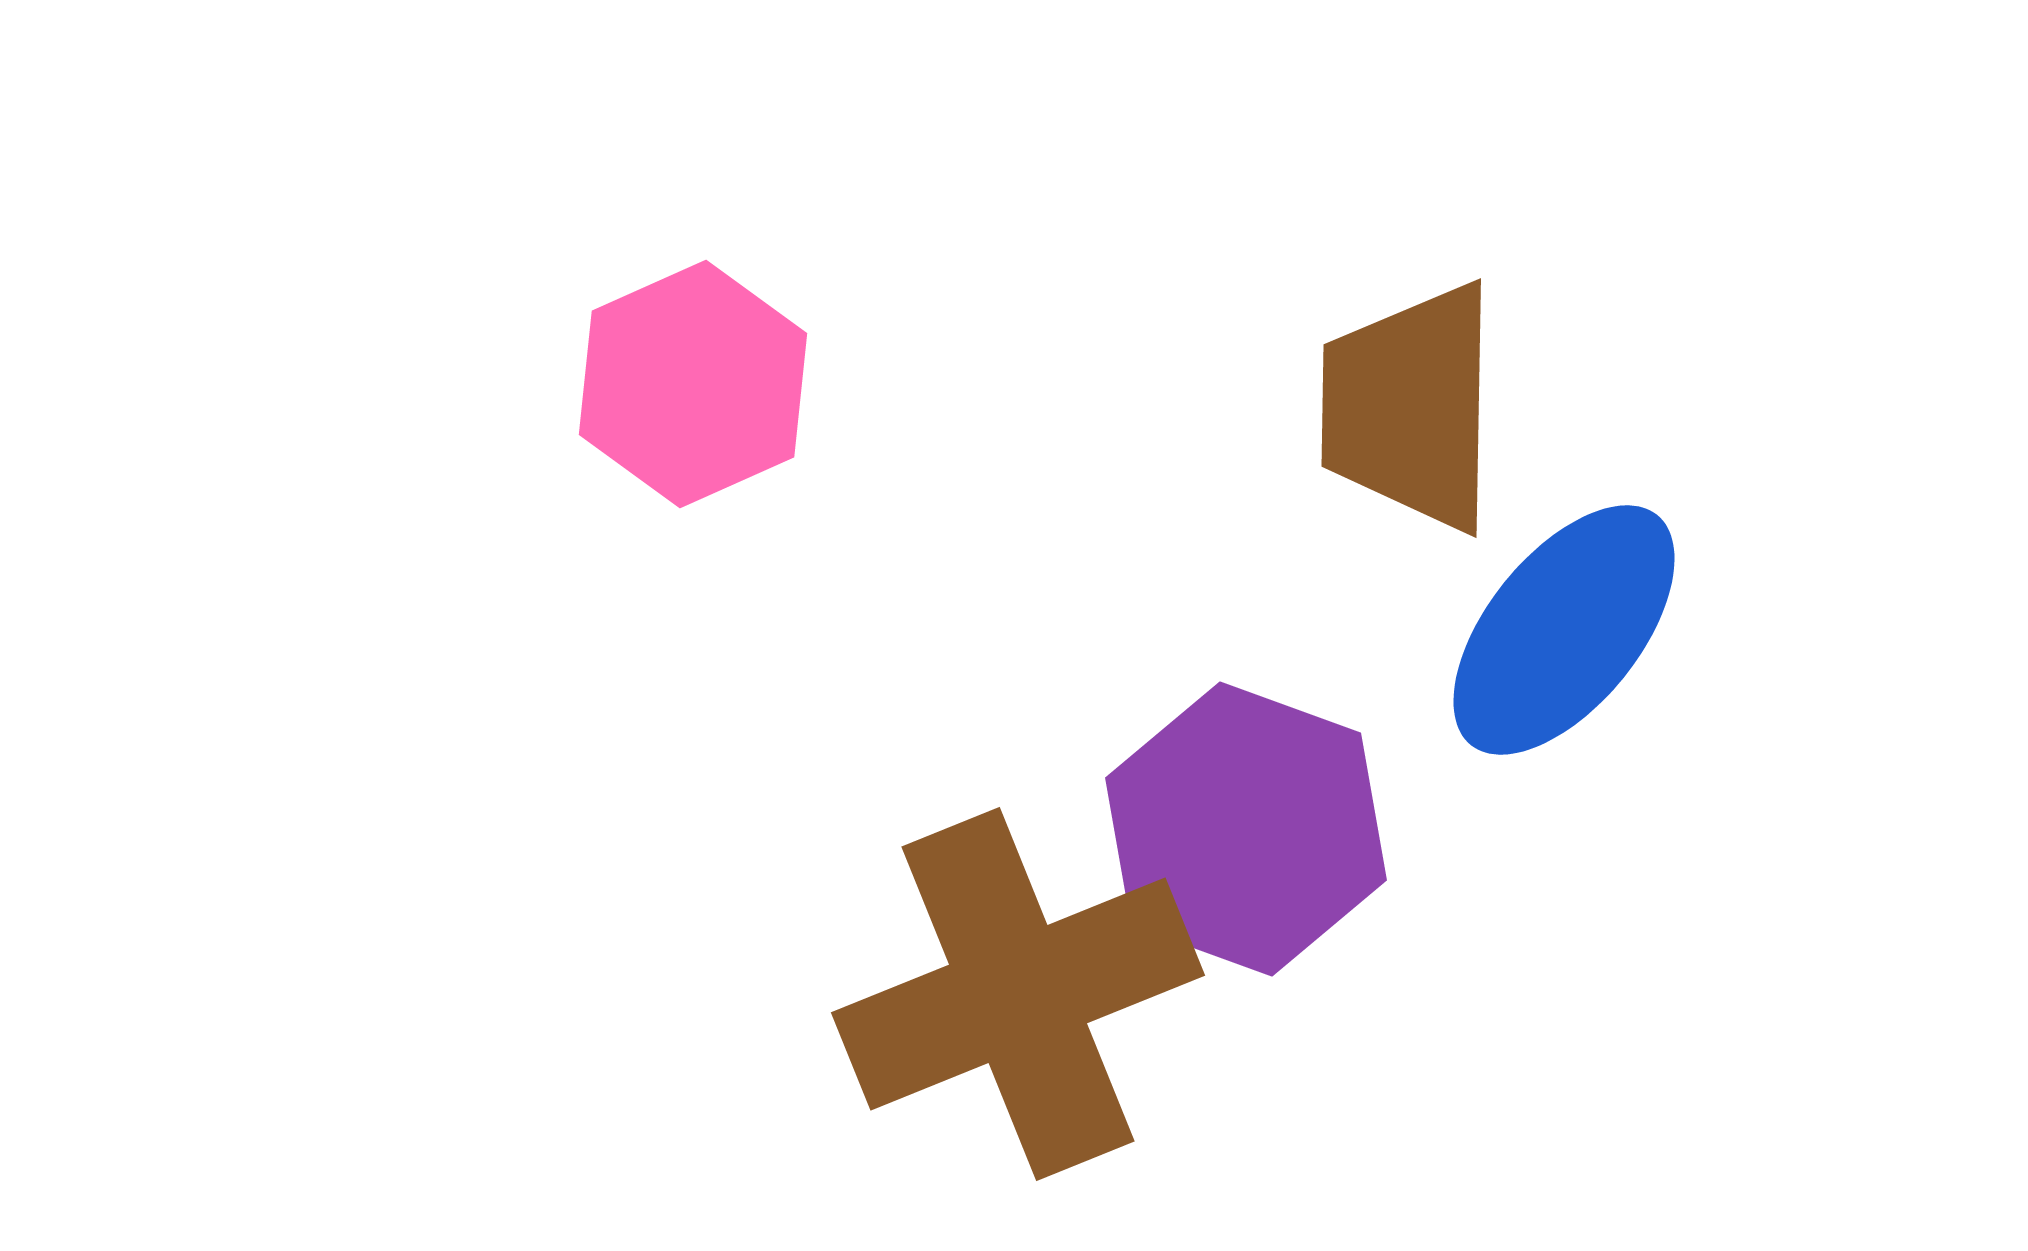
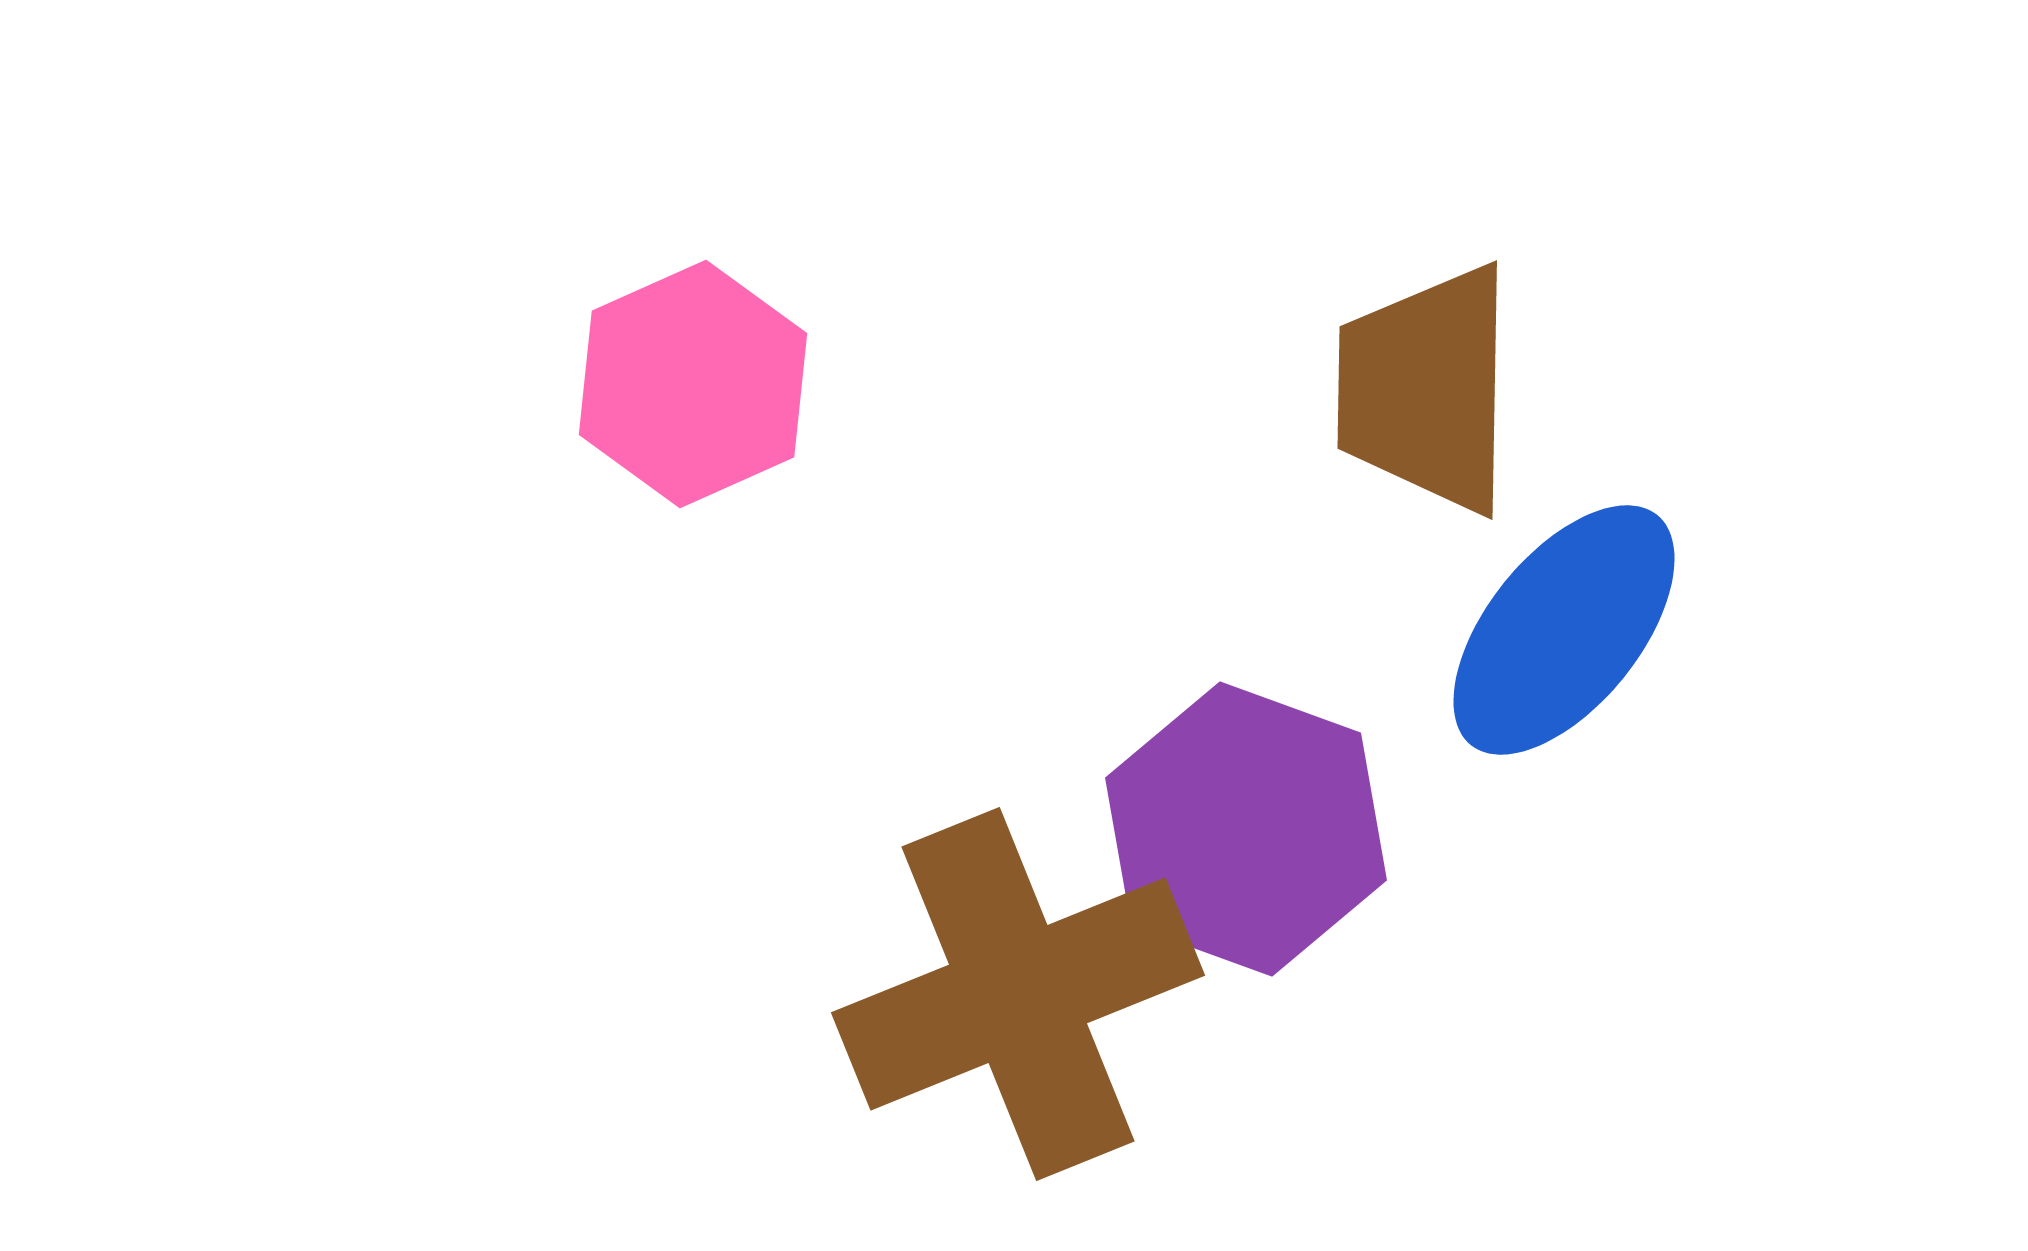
brown trapezoid: moved 16 px right, 18 px up
